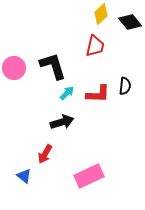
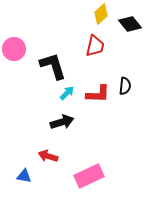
black diamond: moved 2 px down
pink circle: moved 19 px up
red arrow: moved 3 px right, 2 px down; rotated 78 degrees clockwise
blue triangle: rotated 28 degrees counterclockwise
